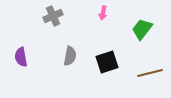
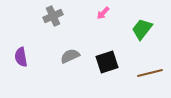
pink arrow: rotated 32 degrees clockwise
gray semicircle: rotated 126 degrees counterclockwise
